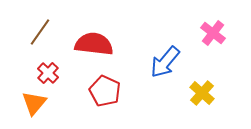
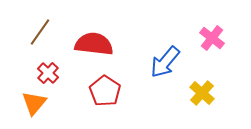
pink cross: moved 1 px left, 5 px down
red pentagon: rotated 8 degrees clockwise
